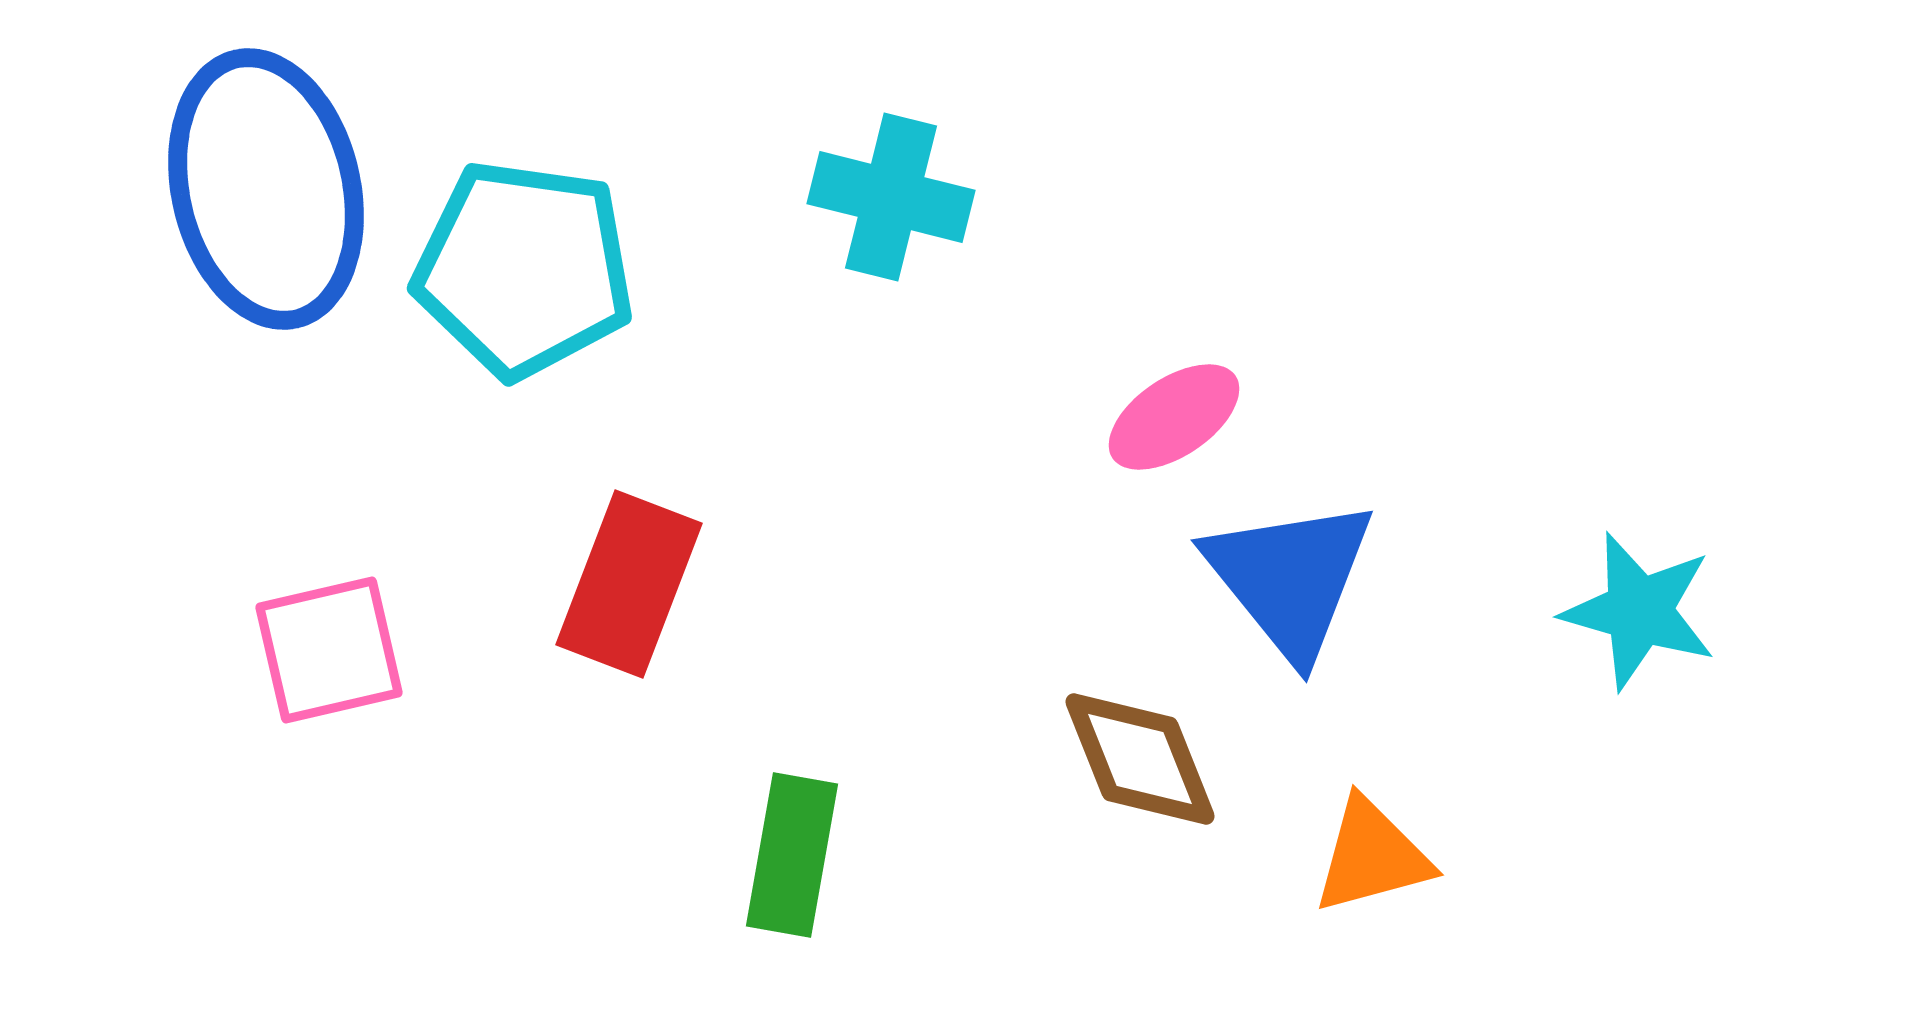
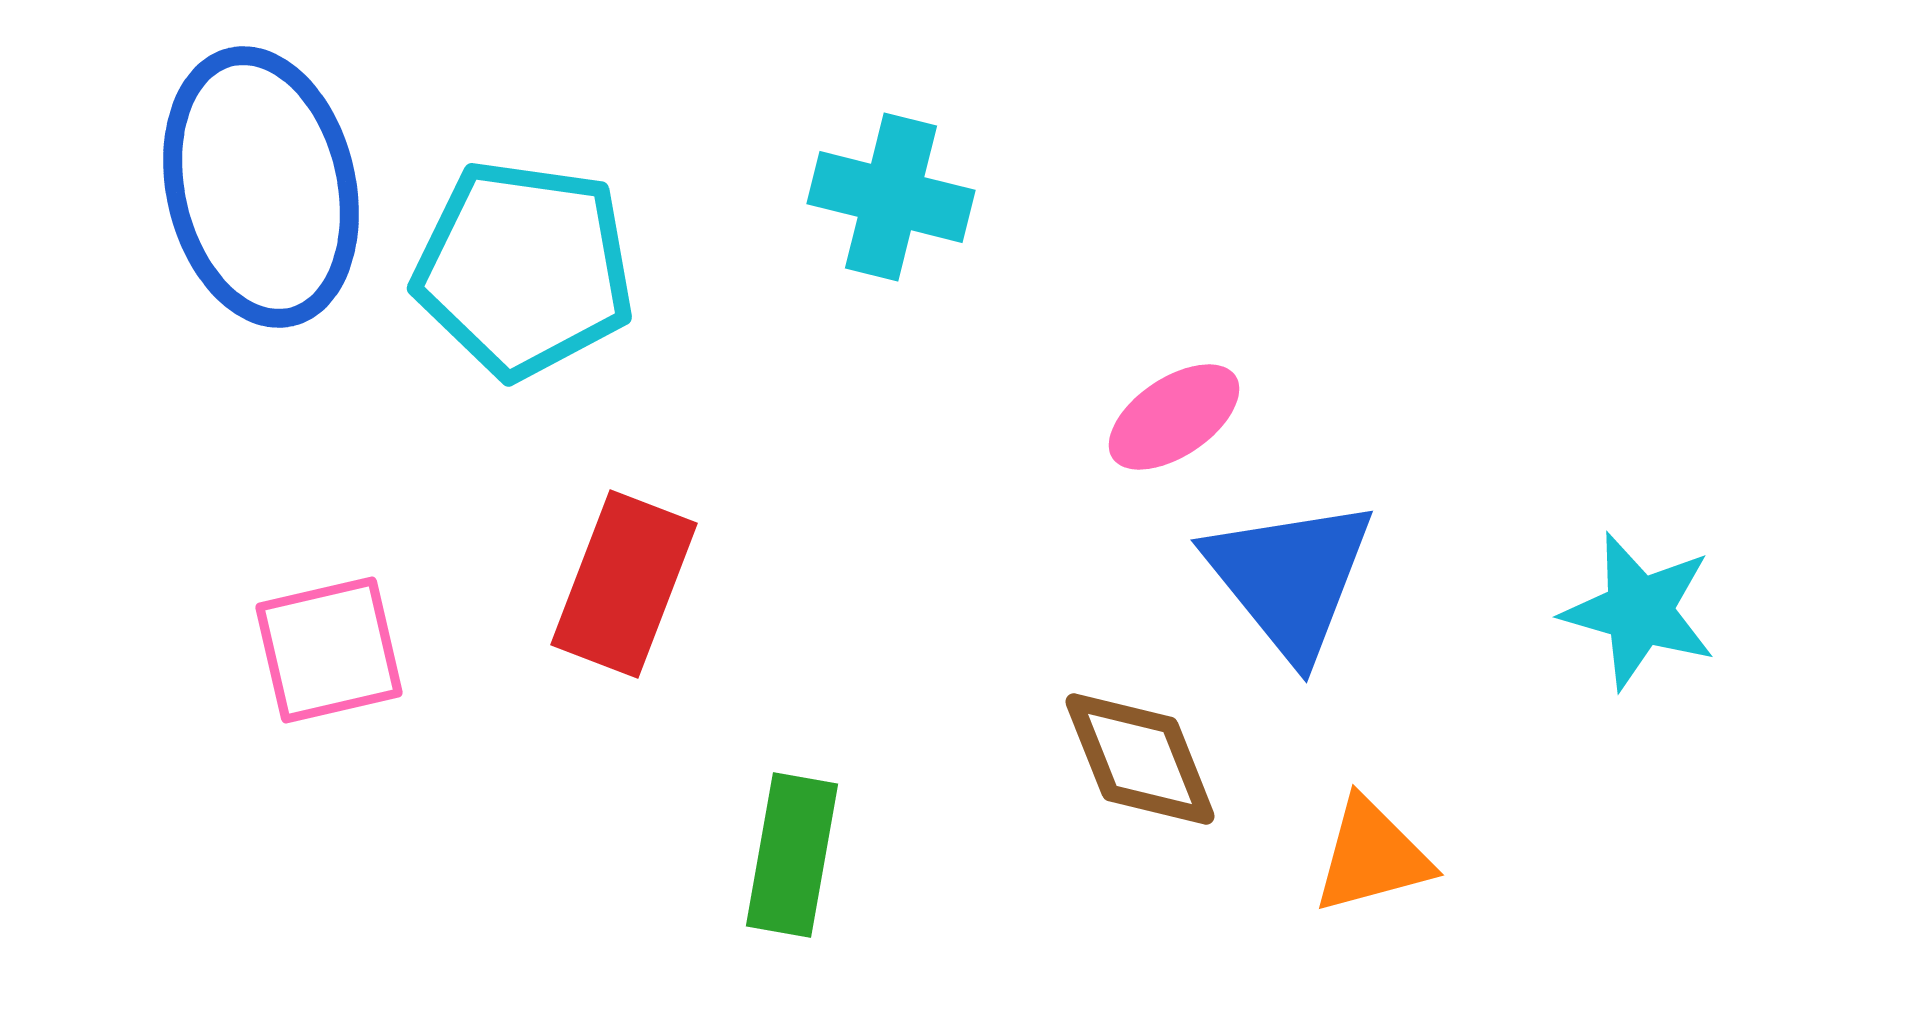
blue ellipse: moved 5 px left, 2 px up
red rectangle: moved 5 px left
